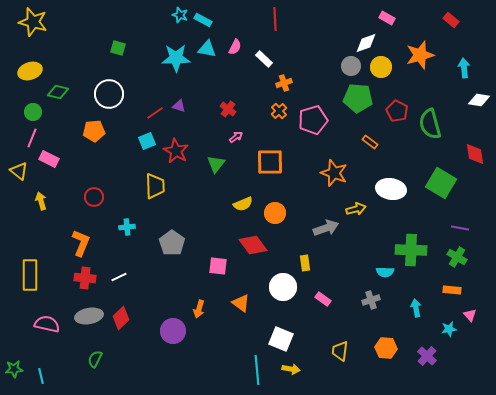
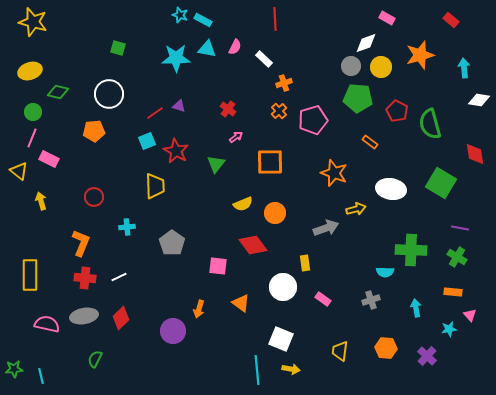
orange rectangle at (452, 290): moved 1 px right, 2 px down
gray ellipse at (89, 316): moved 5 px left
